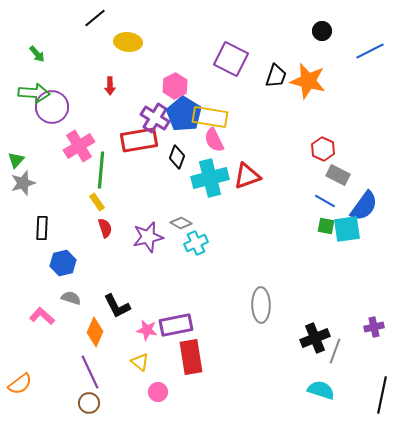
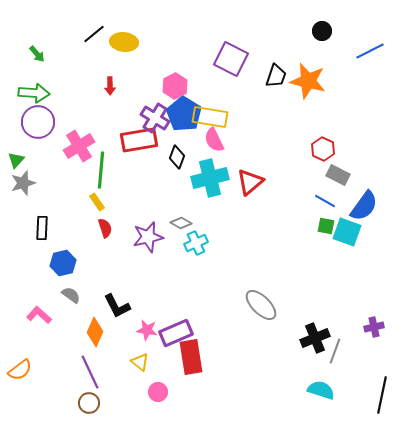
black line at (95, 18): moved 1 px left, 16 px down
yellow ellipse at (128, 42): moved 4 px left
purple circle at (52, 107): moved 14 px left, 15 px down
red triangle at (247, 176): moved 3 px right, 6 px down; rotated 20 degrees counterclockwise
cyan square at (347, 229): moved 3 px down; rotated 28 degrees clockwise
gray semicircle at (71, 298): moved 3 px up; rotated 18 degrees clockwise
gray ellipse at (261, 305): rotated 44 degrees counterclockwise
pink L-shape at (42, 316): moved 3 px left, 1 px up
purple rectangle at (176, 325): moved 8 px down; rotated 12 degrees counterclockwise
orange semicircle at (20, 384): moved 14 px up
